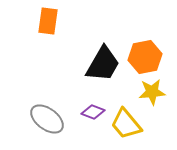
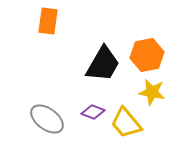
orange hexagon: moved 2 px right, 2 px up
yellow star: rotated 16 degrees clockwise
yellow trapezoid: moved 1 px up
